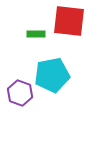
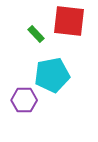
green rectangle: rotated 48 degrees clockwise
purple hexagon: moved 4 px right, 7 px down; rotated 20 degrees counterclockwise
